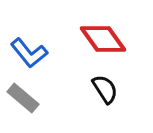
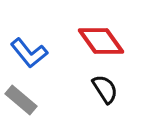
red diamond: moved 2 px left, 2 px down
gray rectangle: moved 2 px left, 2 px down
